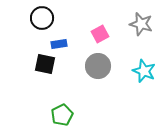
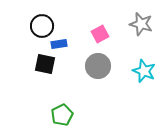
black circle: moved 8 px down
